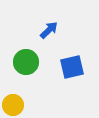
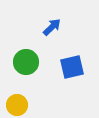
blue arrow: moved 3 px right, 3 px up
yellow circle: moved 4 px right
